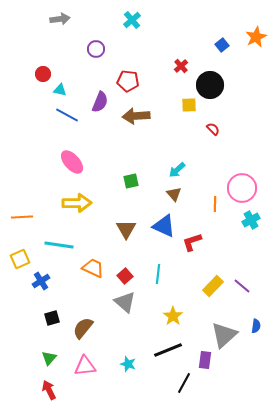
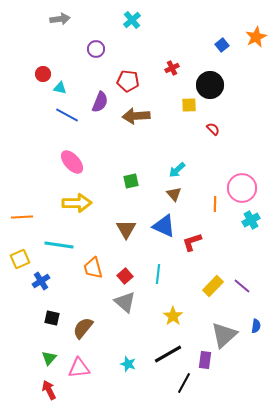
red cross at (181, 66): moved 9 px left, 2 px down; rotated 16 degrees clockwise
cyan triangle at (60, 90): moved 2 px up
orange trapezoid at (93, 268): rotated 130 degrees counterclockwise
black square at (52, 318): rotated 28 degrees clockwise
black line at (168, 350): moved 4 px down; rotated 8 degrees counterclockwise
pink triangle at (85, 366): moved 6 px left, 2 px down
